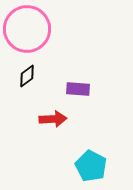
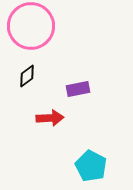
pink circle: moved 4 px right, 3 px up
purple rectangle: rotated 15 degrees counterclockwise
red arrow: moved 3 px left, 1 px up
